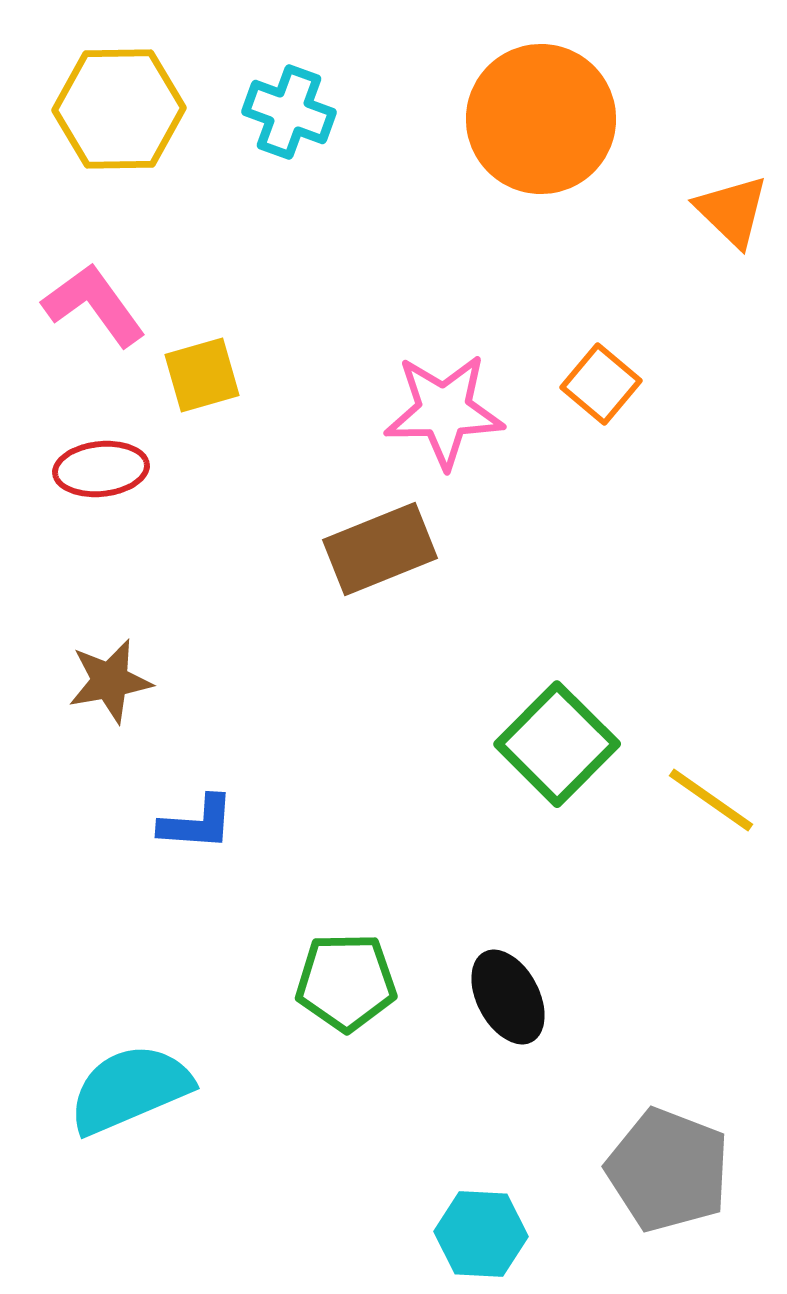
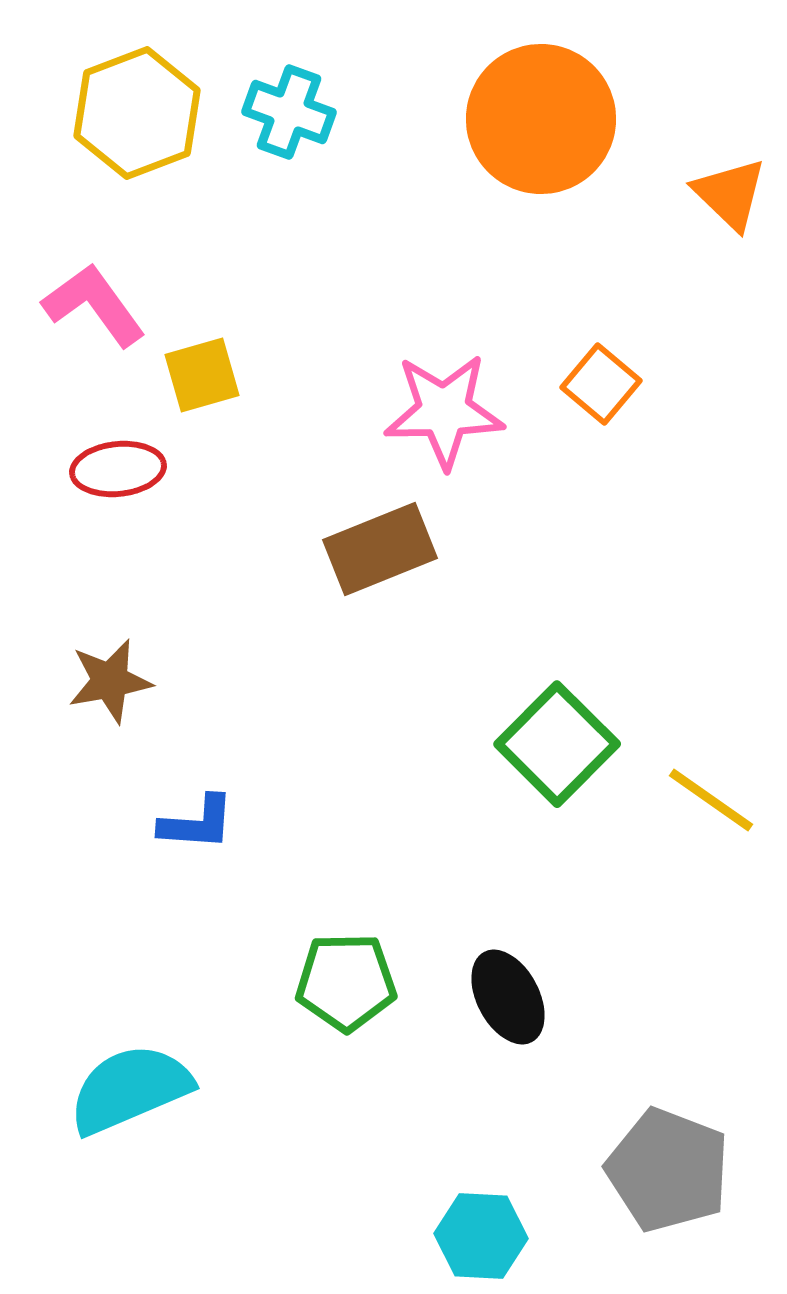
yellow hexagon: moved 18 px right, 4 px down; rotated 20 degrees counterclockwise
orange triangle: moved 2 px left, 17 px up
red ellipse: moved 17 px right
cyan hexagon: moved 2 px down
